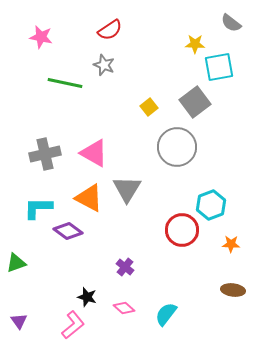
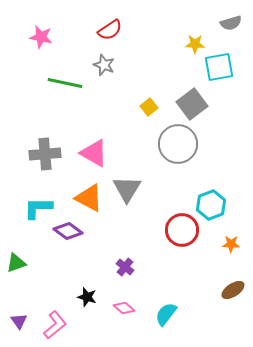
gray semicircle: rotated 55 degrees counterclockwise
gray square: moved 3 px left, 2 px down
gray circle: moved 1 px right, 3 px up
gray cross: rotated 8 degrees clockwise
brown ellipse: rotated 40 degrees counterclockwise
pink L-shape: moved 18 px left
